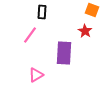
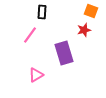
orange square: moved 1 px left, 1 px down
red star: moved 1 px left, 1 px up; rotated 24 degrees clockwise
purple rectangle: rotated 20 degrees counterclockwise
